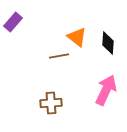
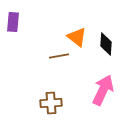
purple rectangle: rotated 36 degrees counterclockwise
black diamond: moved 2 px left, 1 px down
pink arrow: moved 3 px left
